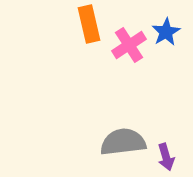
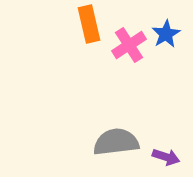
blue star: moved 2 px down
gray semicircle: moved 7 px left
purple arrow: rotated 56 degrees counterclockwise
